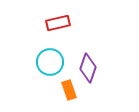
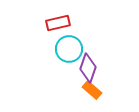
cyan circle: moved 19 px right, 13 px up
orange rectangle: moved 23 px right; rotated 30 degrees counterclockwise
